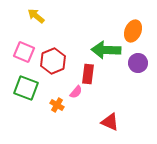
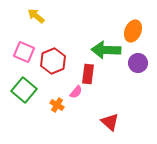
green square: moved 2 px left, 2 px down; rotated 20 degrees clockwise
red triangle: rotated 18 degrees clockwise
